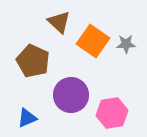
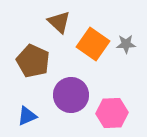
orange square: moved 3 px down
pink hexagon: rotated 8 degrees clockwise
blue triangle: moved 2 px up
